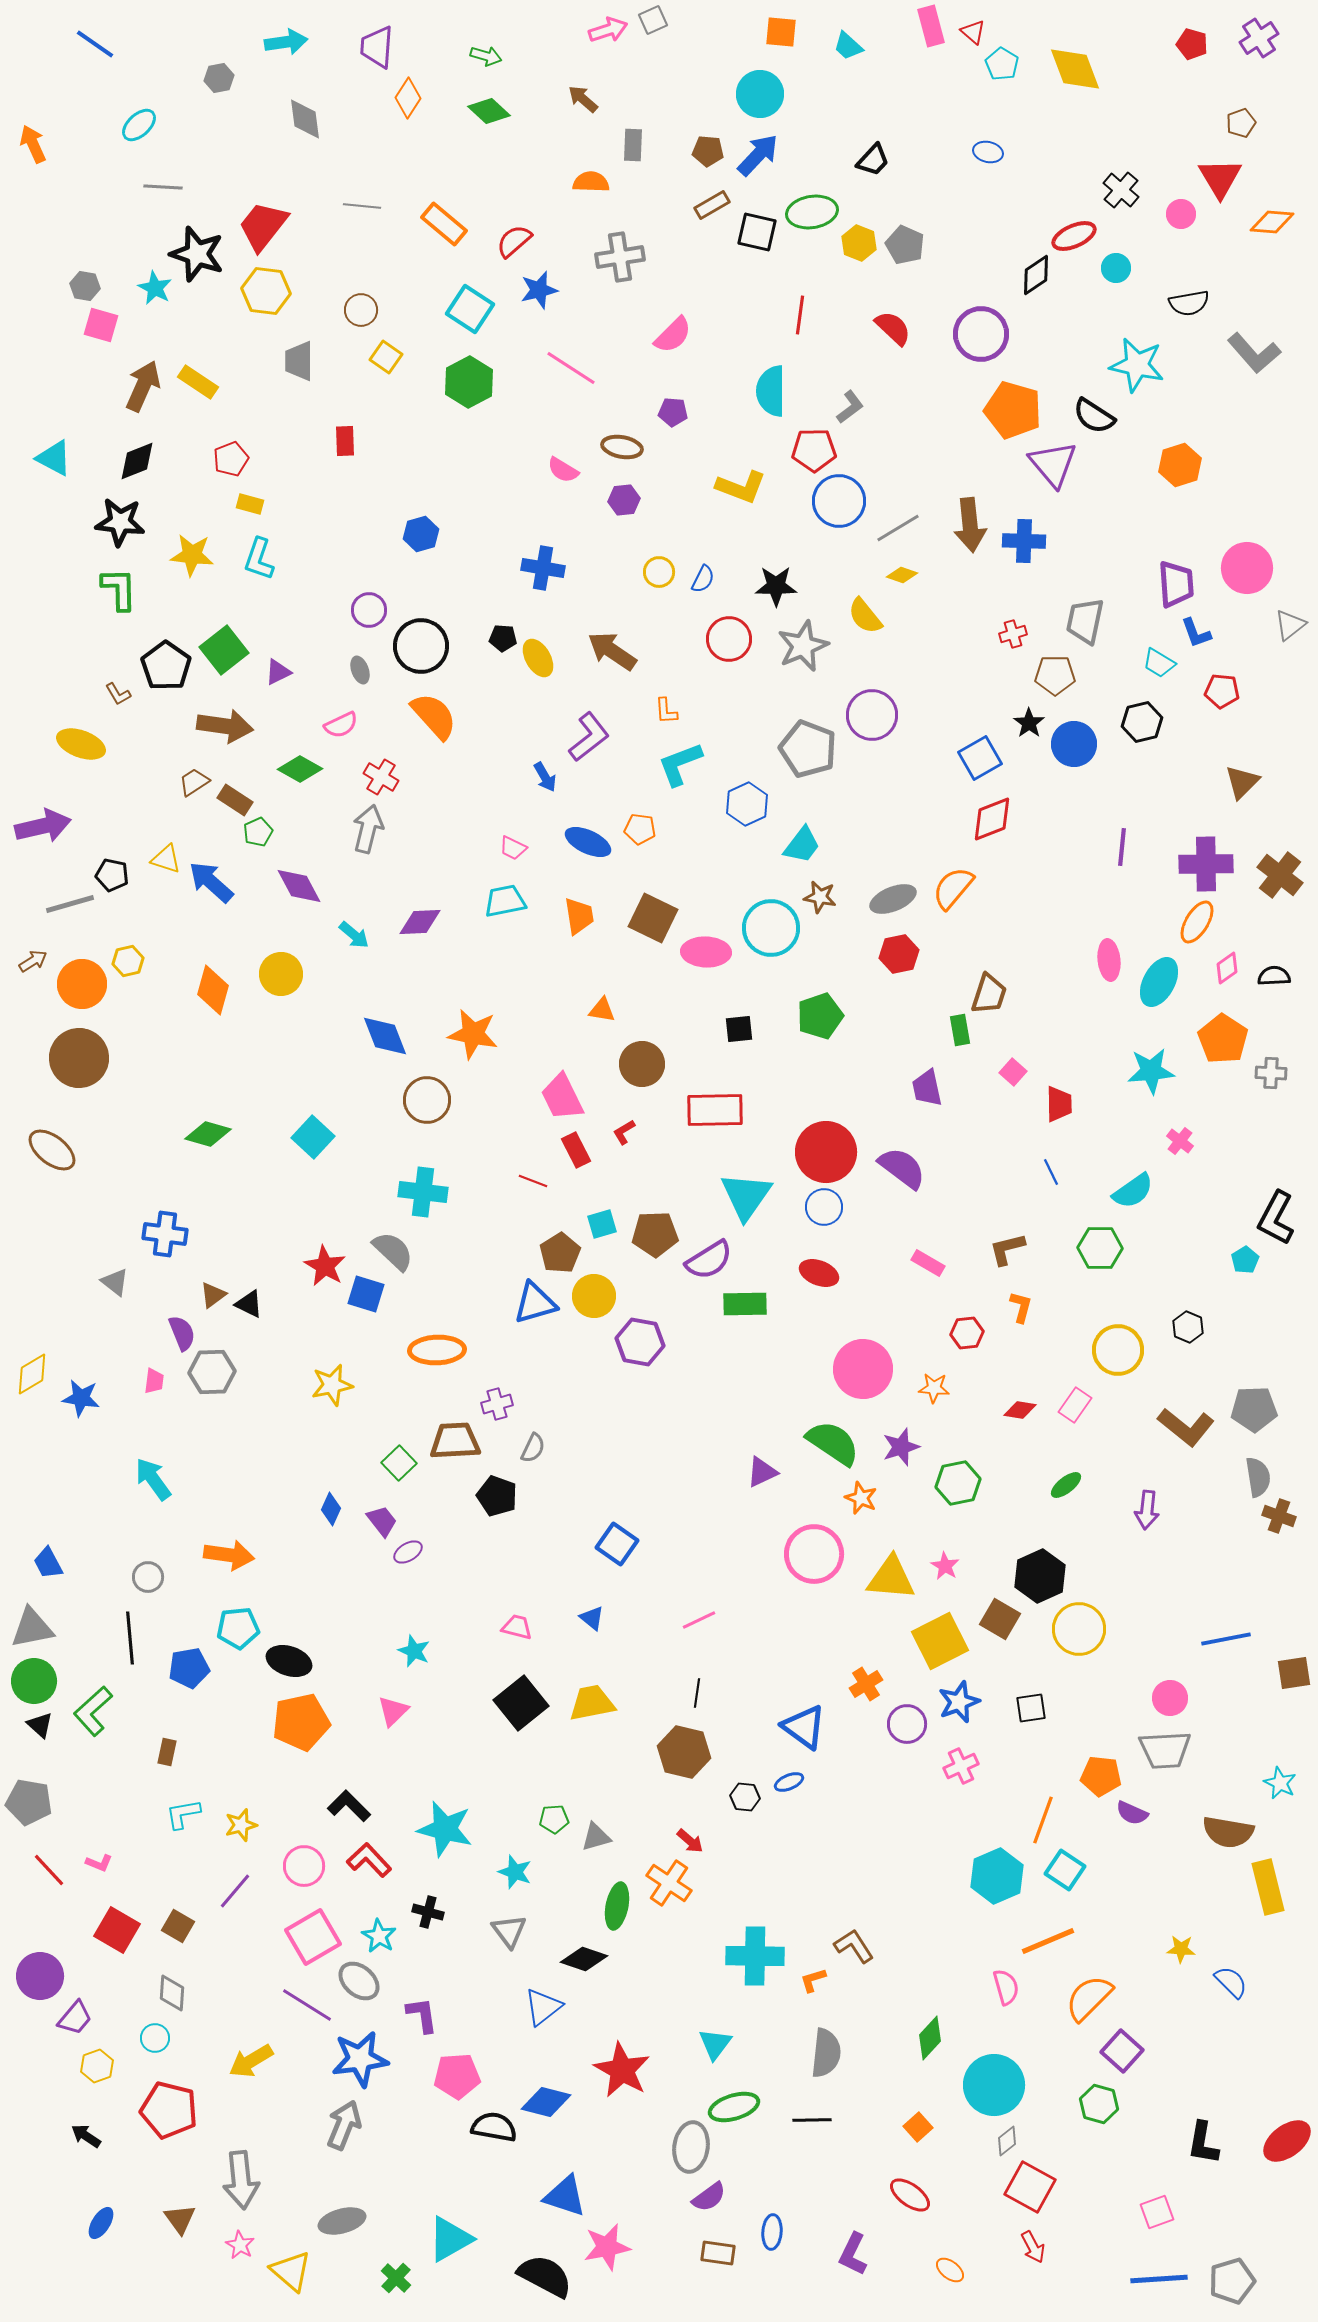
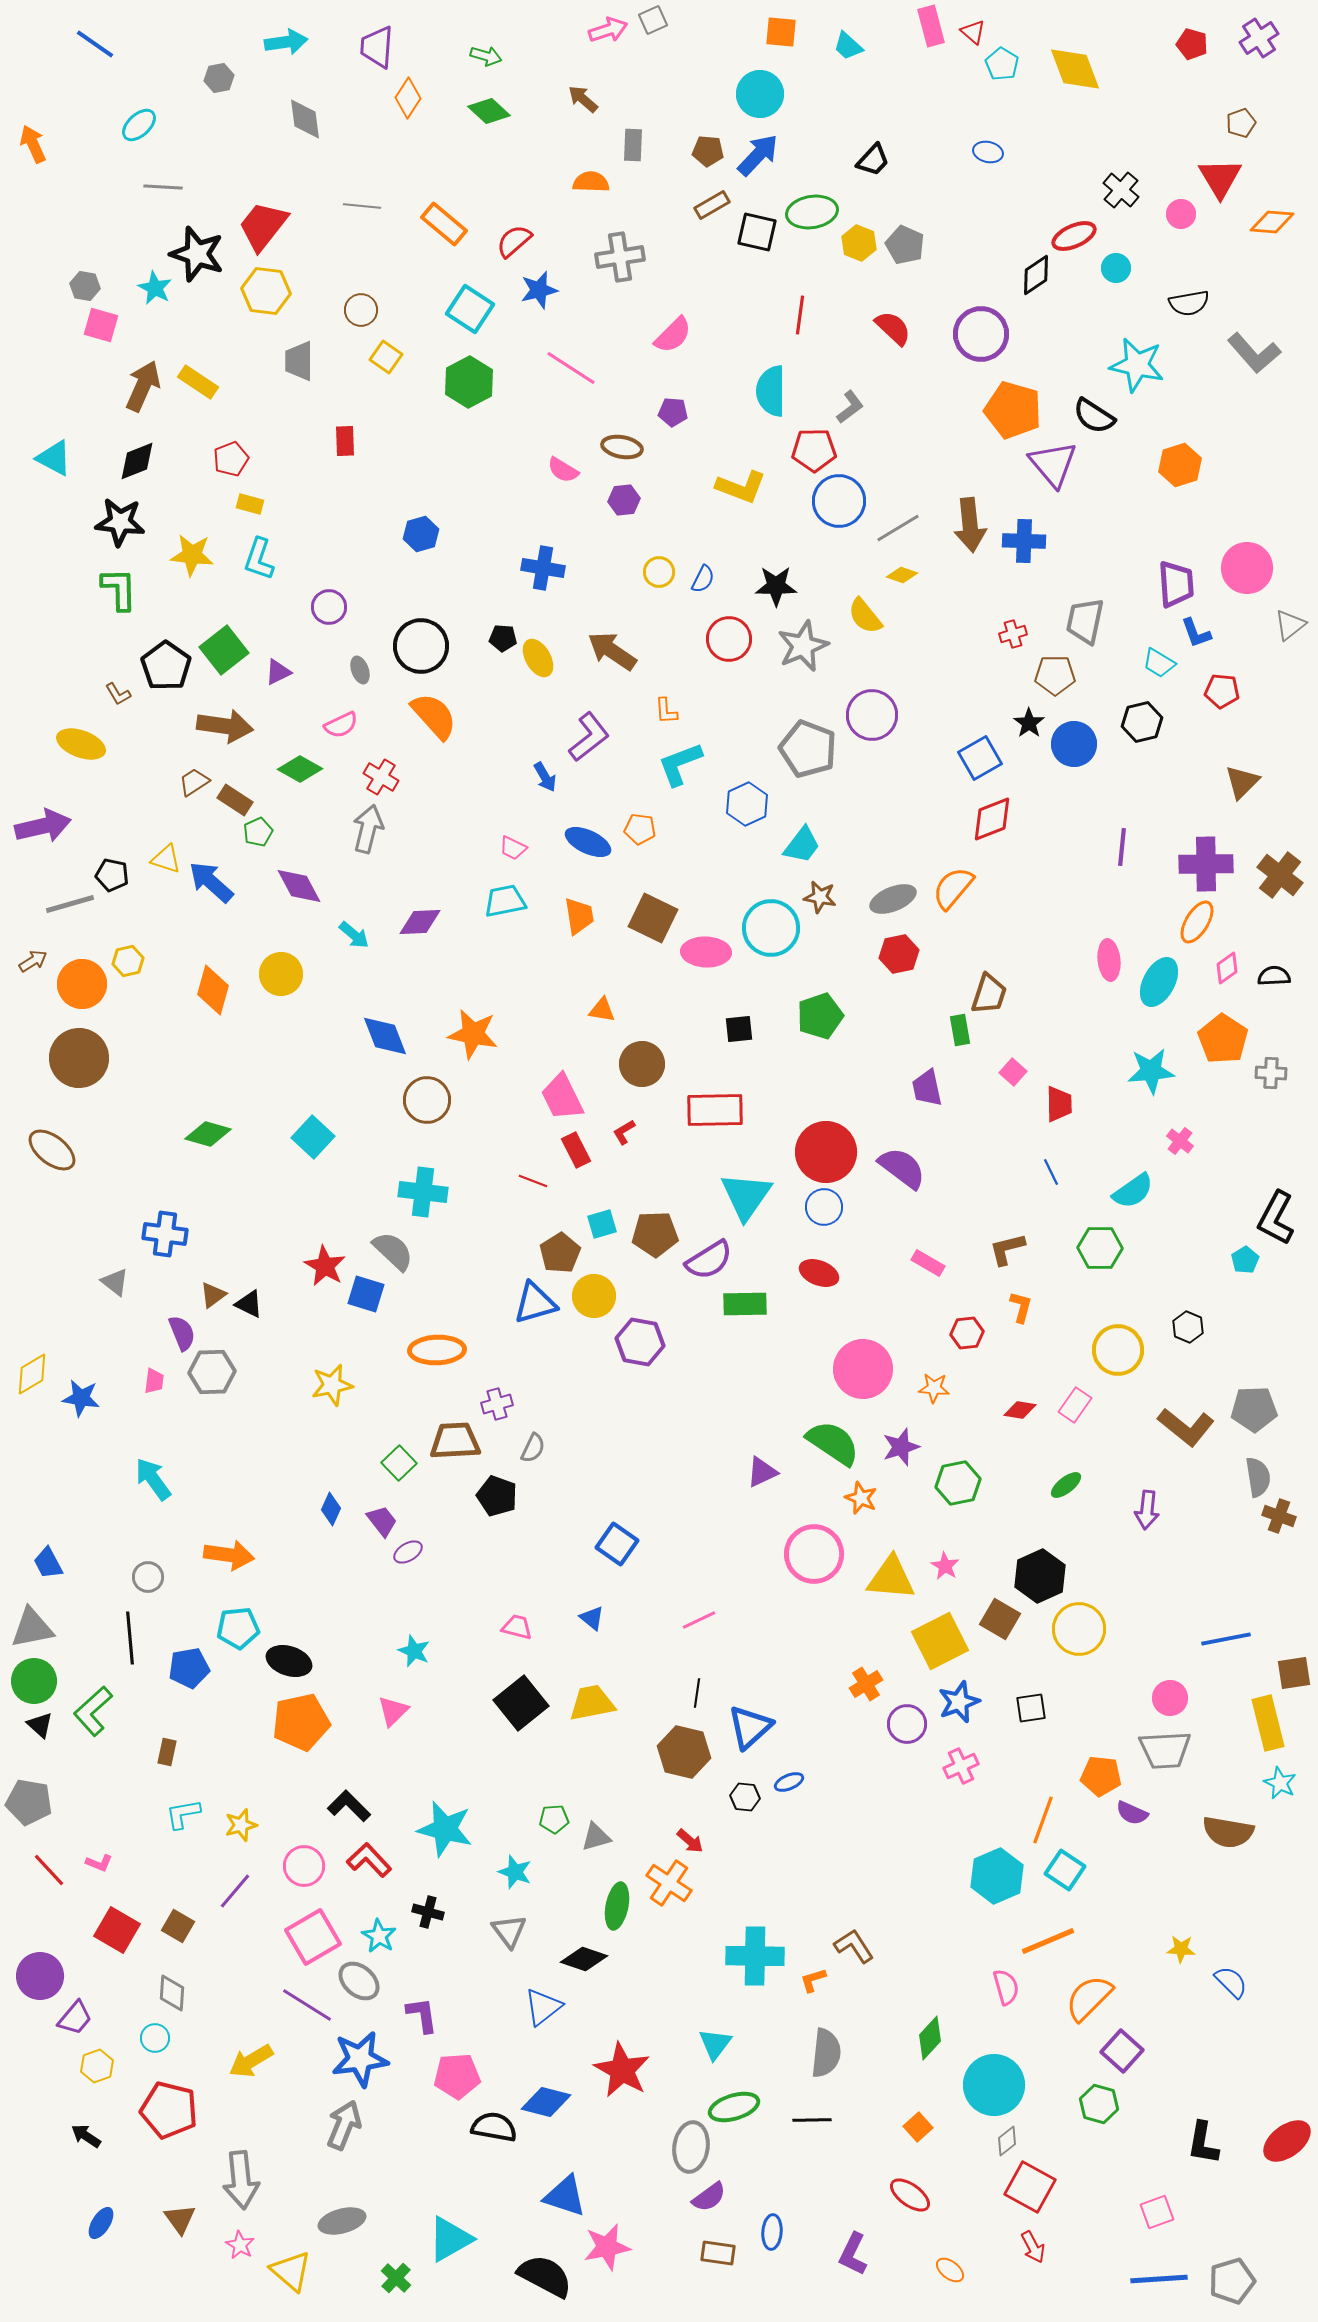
purple circle at (369, 610): moved 40 px left, 3 px up
blue triangle at (804, 1727): moved 54 px left; rotated 42 degrees clockwise
yellow rectangle at (1268, 1887): moved 164 px up
